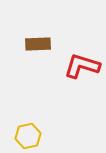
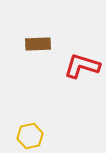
yellow hexagon: moved 2 px right
